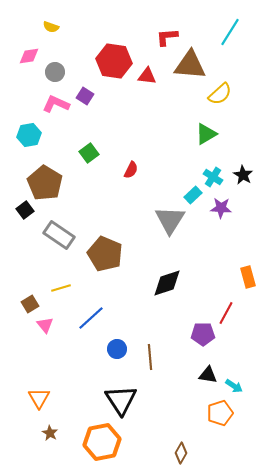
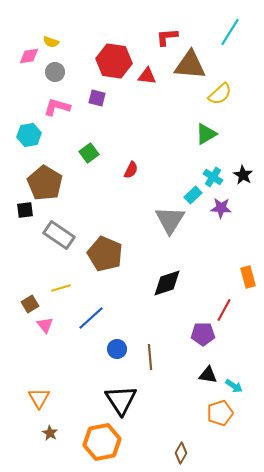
yellow semicircle at (51, 27): moved 15 px down
purple square at (85, 96): moved 12 px right, 2 px down; rotated 18 degrees counterclockwise
pink L-shape at (56, 104): moved 1 px right, 3 px down; rotated 8 degrees counterclockwise
black square at (25, 210): rotated 30 degrees clockwise
red line at (226, 313): moved 2 px left, 3 px up
